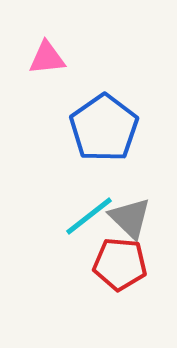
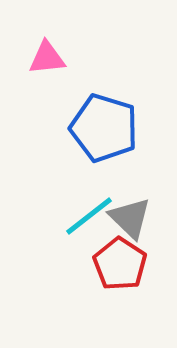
blue pentagon: rotated 20 degrees counterclockwise
red pentagon: rotated 28 degrees clockwise
